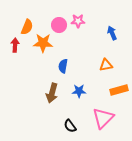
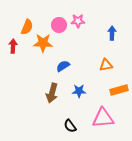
blue arrow: rotated 24 degrees clockwise
red arrow: moved 2 px left, 1 px down
blue semicircle: rotated 48 degrees clockwise
pink triangle: rotated 40 degrees clockwise
